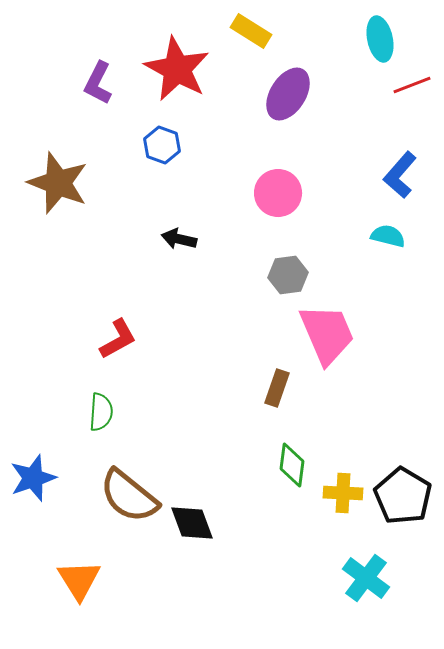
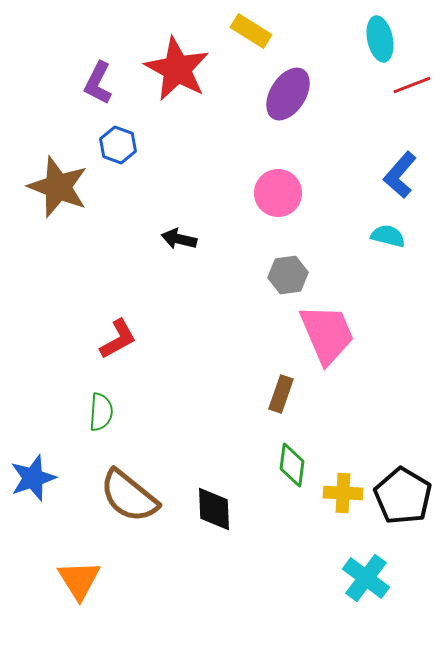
blue hexagon: moved 44 px left
brown star: moved 4 px down
brown rectangle: moved 4 px right, 6 px down
black diamond: moved 22 px right, 14 px up; rotated 18 degrees clockwise
